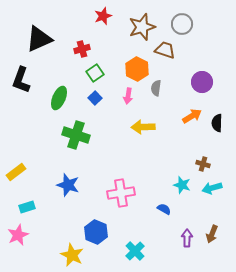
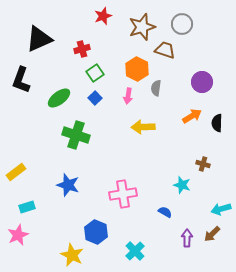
green ellipse: rotated 30 degrees clockwise
cyan arrow: moved 9 px right, 21 px down
pink cross: moved 2 px right, 1 px down
blue semicircle: moved 1 px right, 3 px down
brown arrow: rotated 24 degrees clockwise
